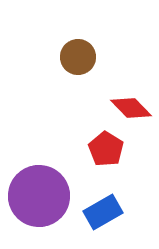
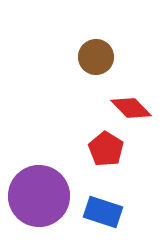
brown circle: moved 18 px right
blue rectangle: rotated 48 degrees clockwise
